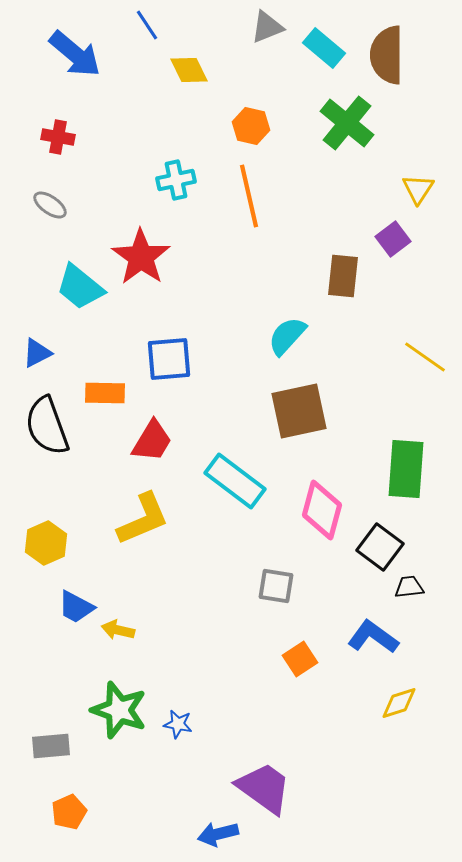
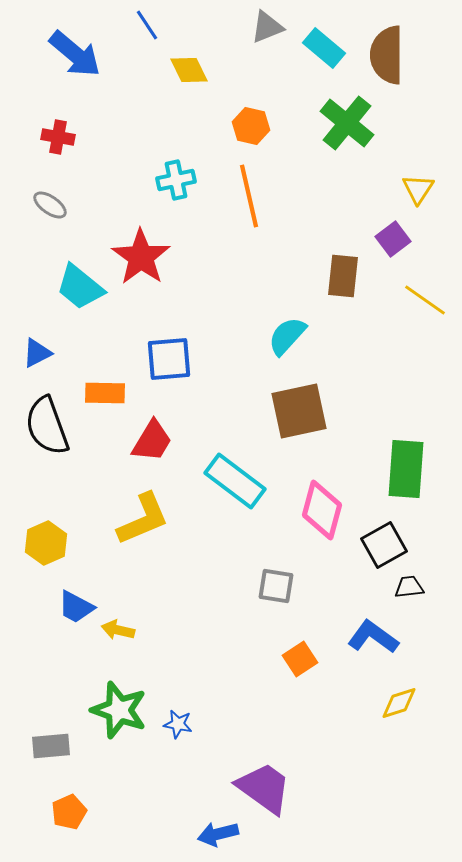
yellow line at (425, 357): moved 57 px up
black square at (380, 547): moved 4 px right, 2 px up; rotated 24 degrees clockwise
